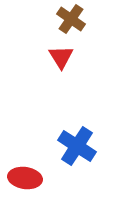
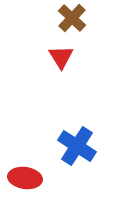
brown cross: moved 1 px right, 1 px up; rotated 8 degrees clockwise
